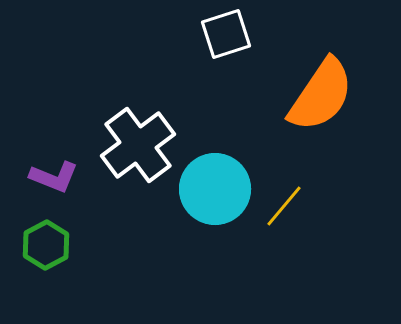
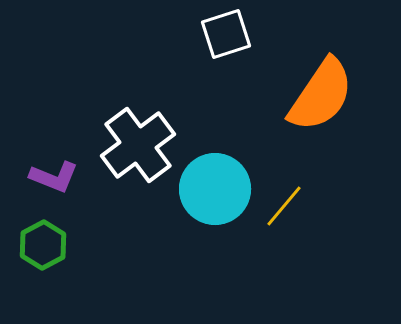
green hexagon: moved 3 px left
